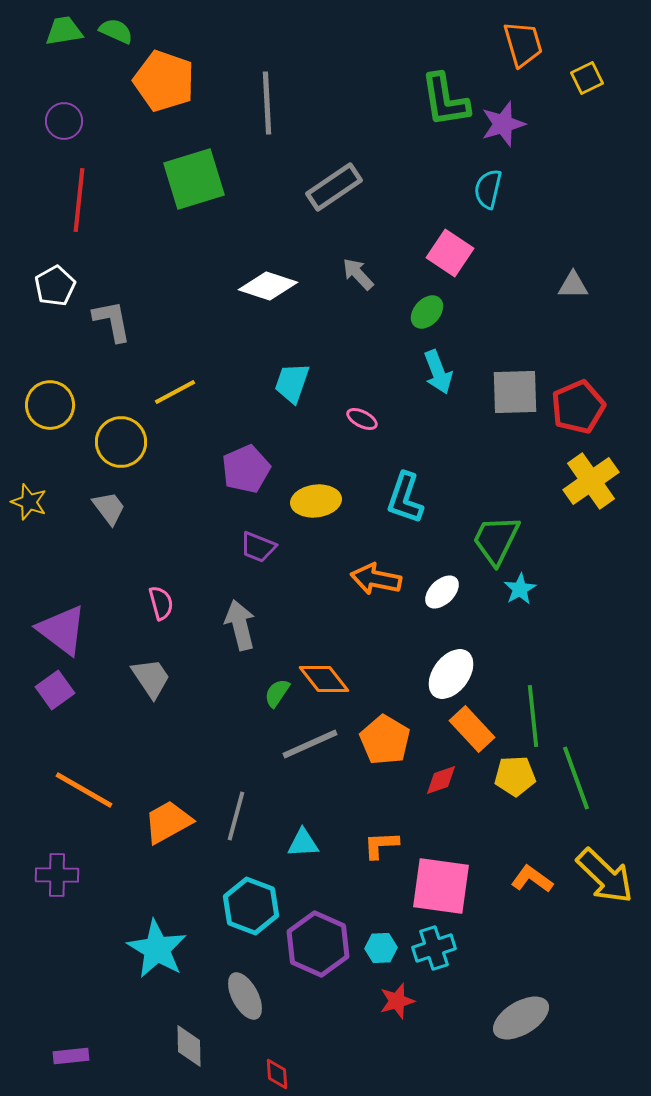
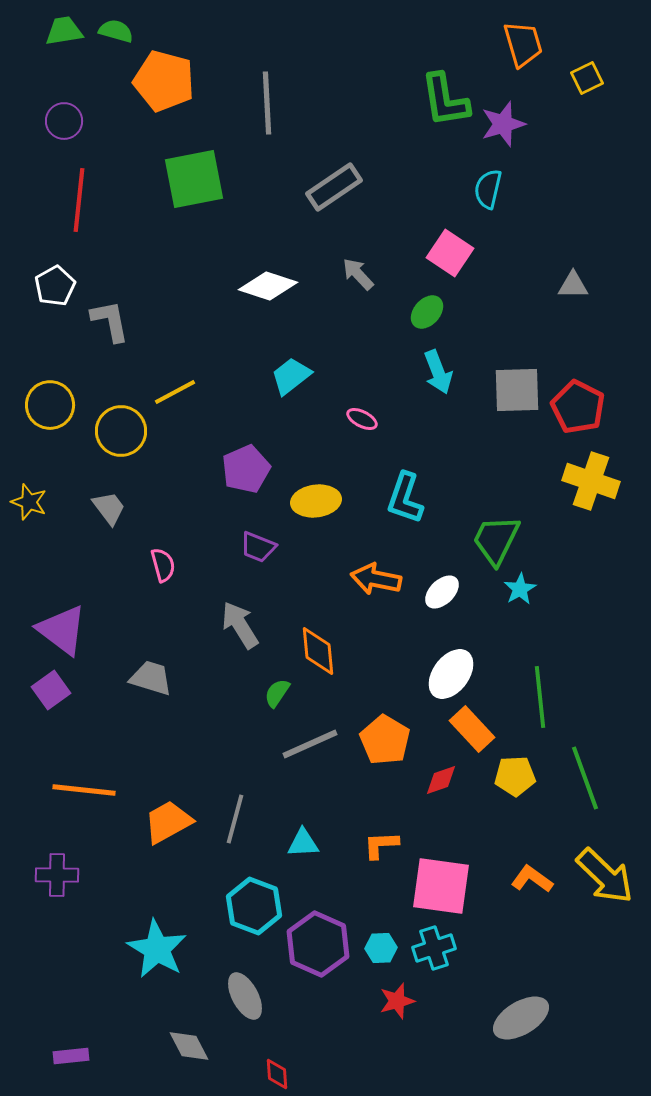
green semicircle at (116, 31): rotated 8 degrees counterclockwise
orange pentagon at (164, 81): rotated 4 degrees counterclockwise
green square at (194, 179): rotated 6 degrees clockwise
gray L-shape at (112, 321): moved 2 px left
cyan trapezoid at (292, 383): moved 1 px left, 7 px up; rotated 33 degrees clockwise
gray square at (515, 392): moved 2 px right, 2 px up
red pentagon at (578, 407): rotated 22 degrees counterclockwise
yellow circle at (121, 442): moved 11 px up
yellow cross at (591, 481): rotated 36 degrees counterclockwise
pink semicircle at (161, 603): moved 2 px right, 38 px up
gray arrow at (240, 625): rotated 18 degrees counterclockwise
gray trapezoid at (151, 678): rotated 39 degrees counterclockwise
orange diamond at (324, 679): moved 6 px left, 28 px up; rotated 33 degrees clockwise
purple square at (55, 690): moved 4 px left
green line at (533, 716): moved 7 px right, 19 px up
green line at (576, 778): moved 9 px right
orange line at (84, 790): rotated 24 degrees counterclockwise
gray line at (236, 816): moved 1 px left, 3 px down
cyan hexagon at (251, 906): moved 3 px right
gray diamond at (189, 1046): rotated 27 degrees counterclockwise
